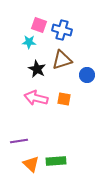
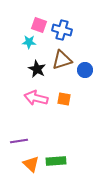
blue circle: moved 2 px left, 5 px up
